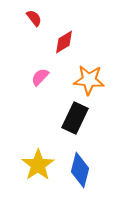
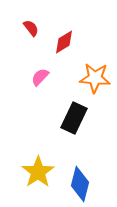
red semicircle: moved 3 px left, 10 px down
orange star: moved 6 px right, 2 px up
black rectangle: moved 1 px left
yellow star: moved 7 px down
blue diamond: moved 14 px down
